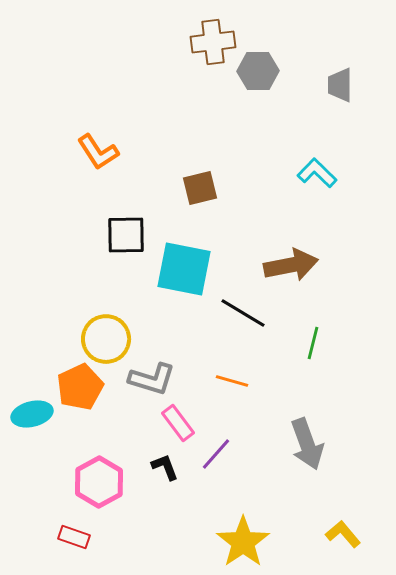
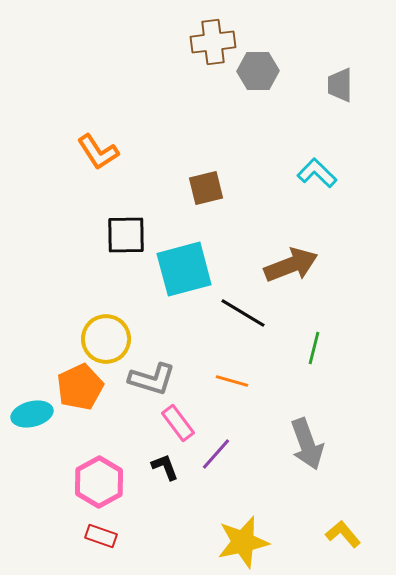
brown square: moved 6 px right
brown arrow: rotated 10 degrees counterclockwise
cyan square: rotated 26 degrees counterclockwise
green line: moved 1 px right, 5 px down
red rectangle: moved 27 px right, 1 px up
yellow star: rotated 22 degrees clockwise
